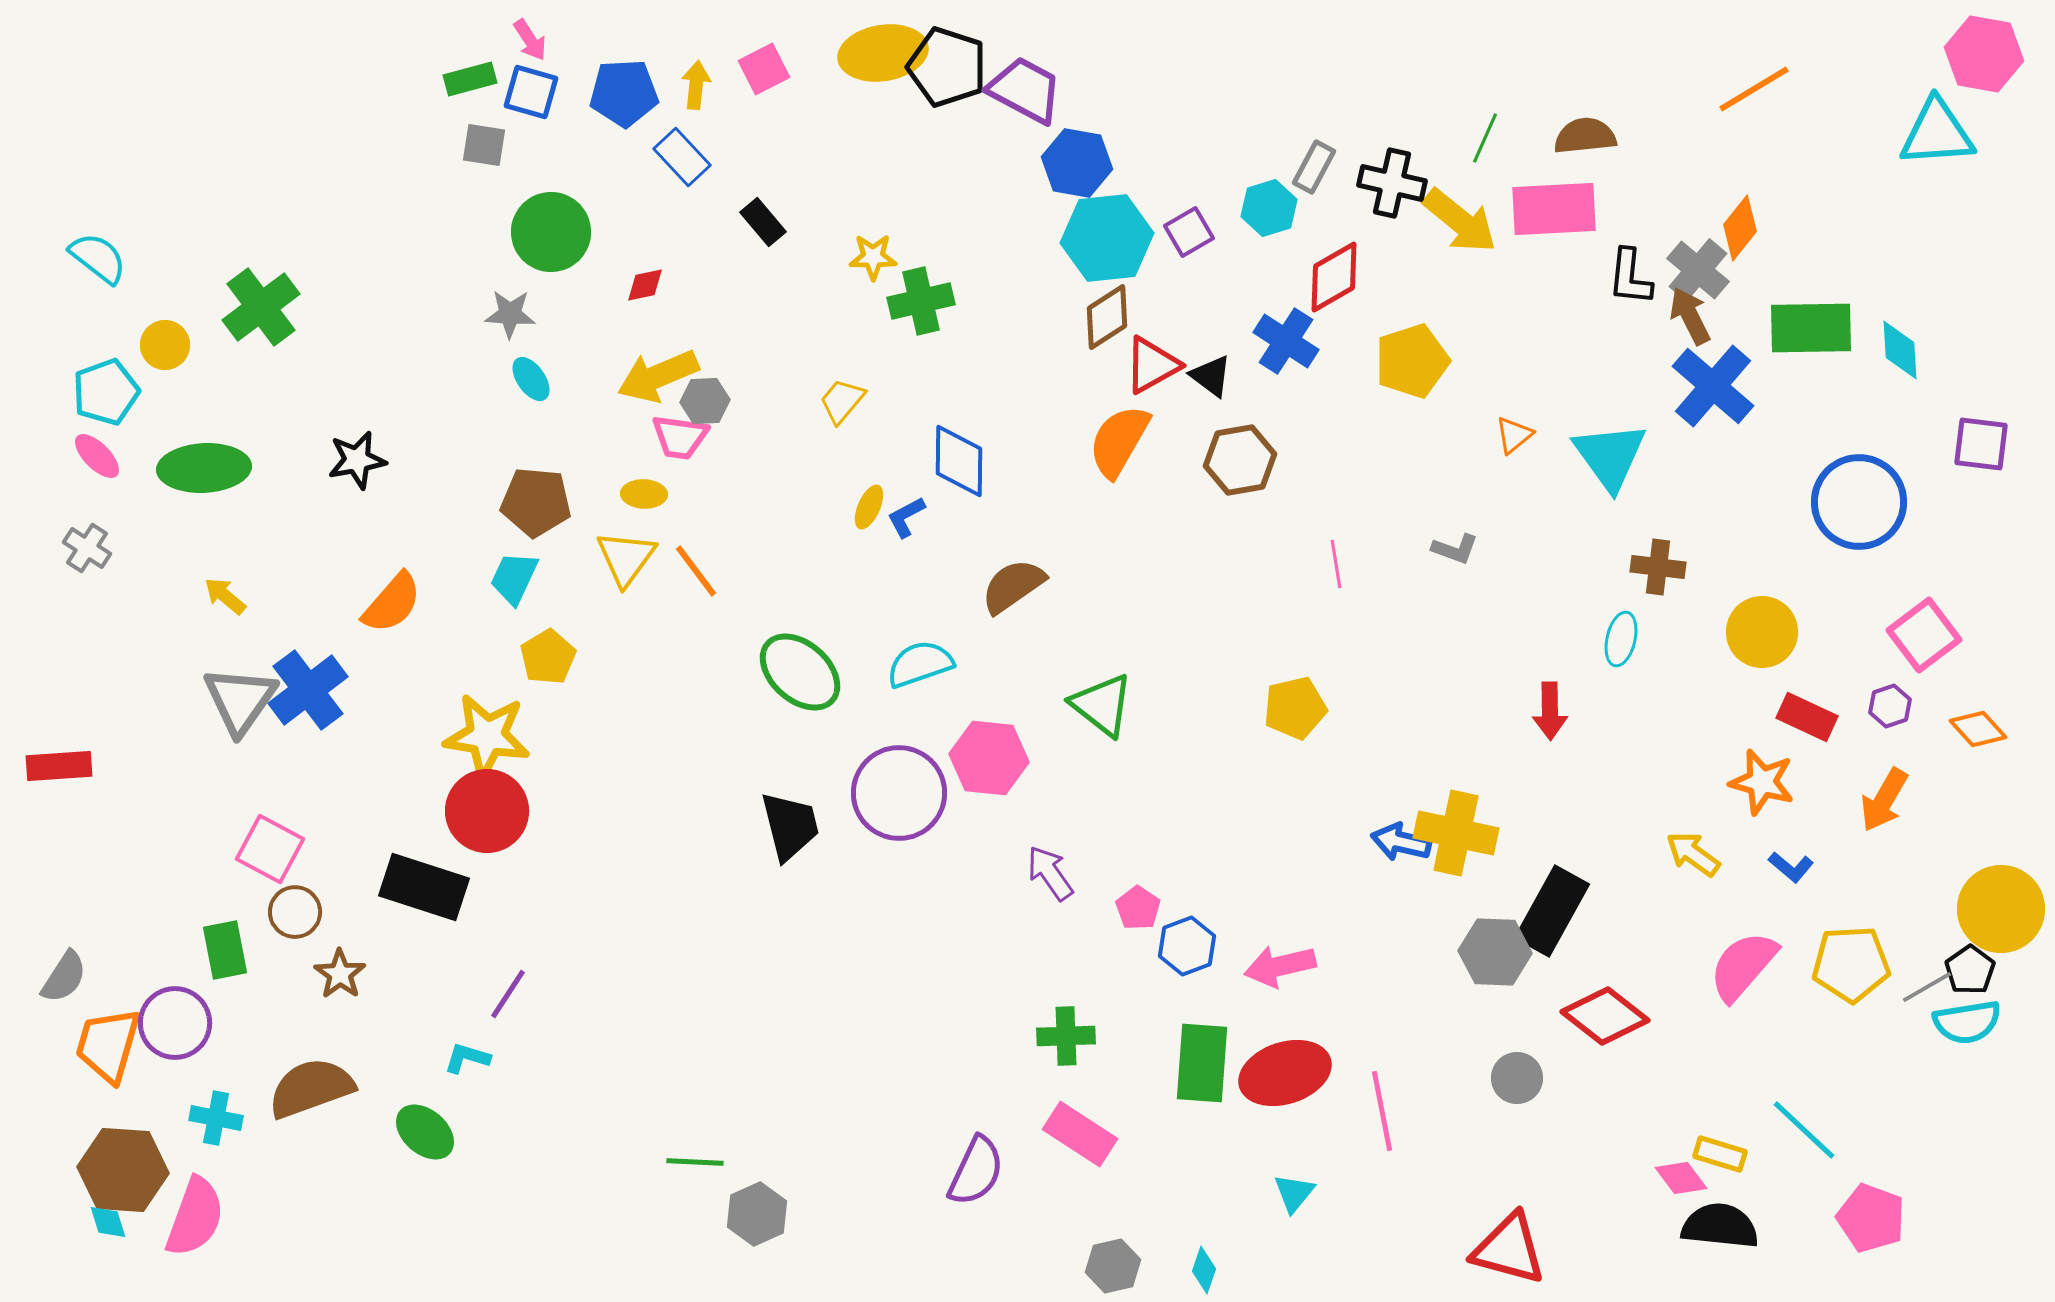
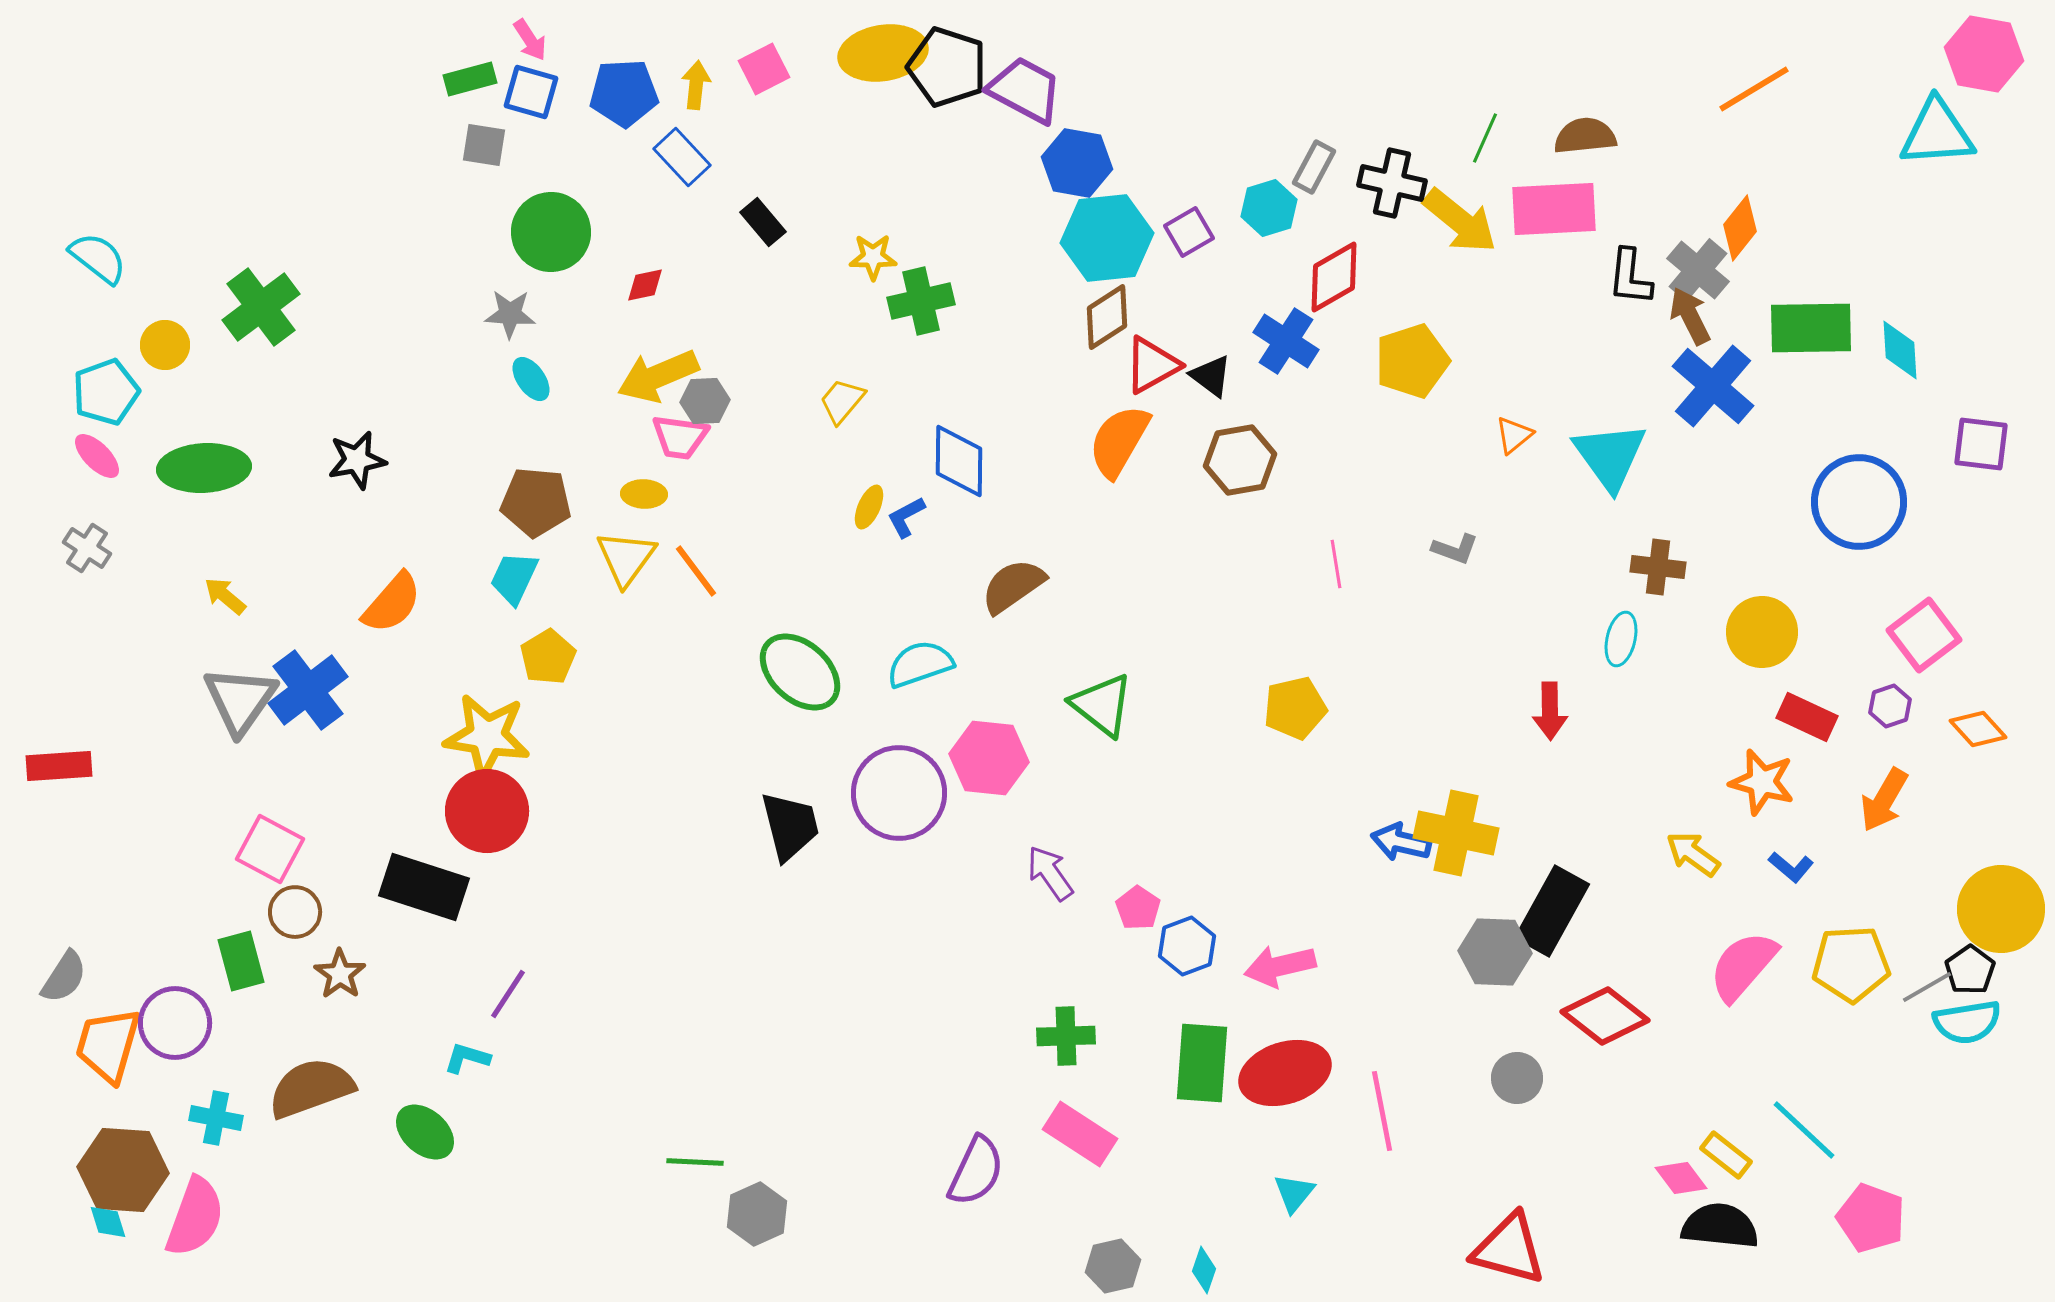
green rectangle at (225, 950): moved 16 px right, 11 px down; rotated 4 degrees counterclockwise
yellow rectangle at (1720, 1154): moved 6 px right, 1 px down; rotated 21 degrees clockwise
